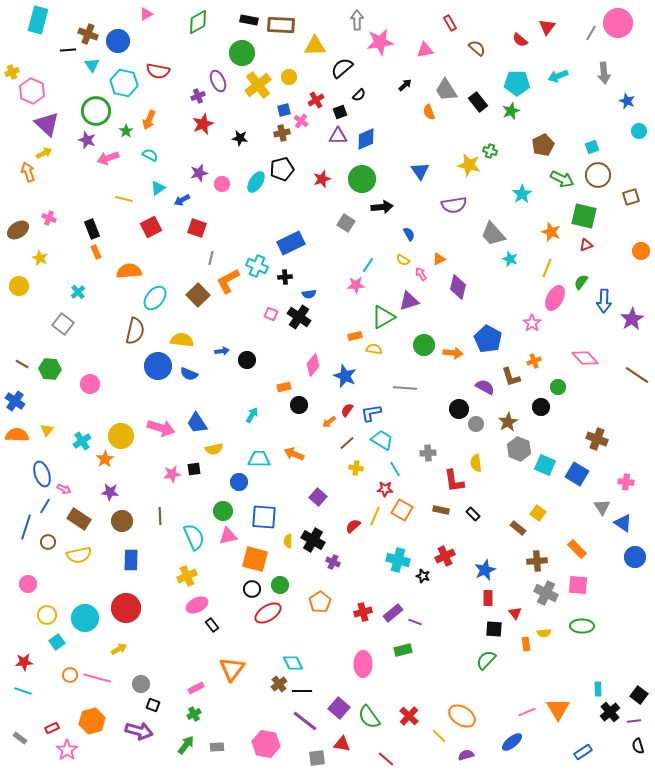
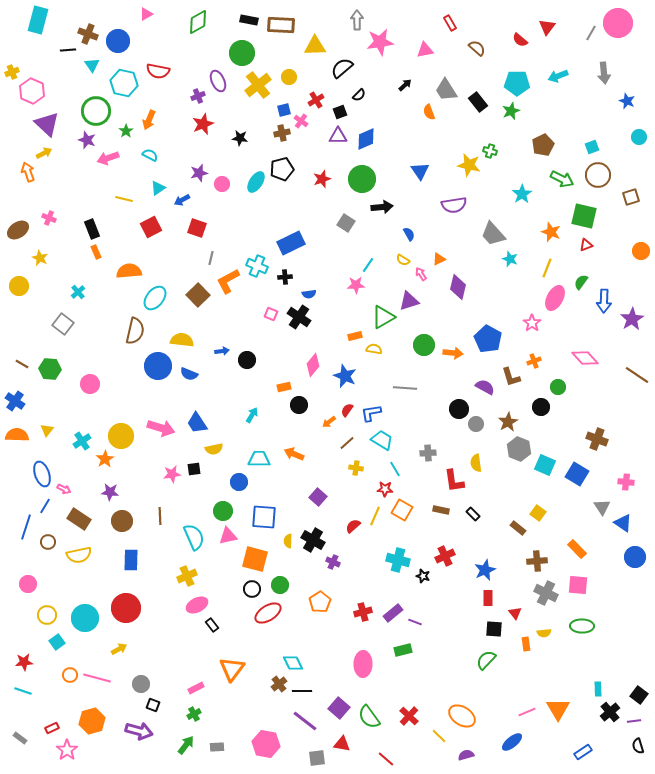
cyan circle at (639, 131): moved 6 px down
